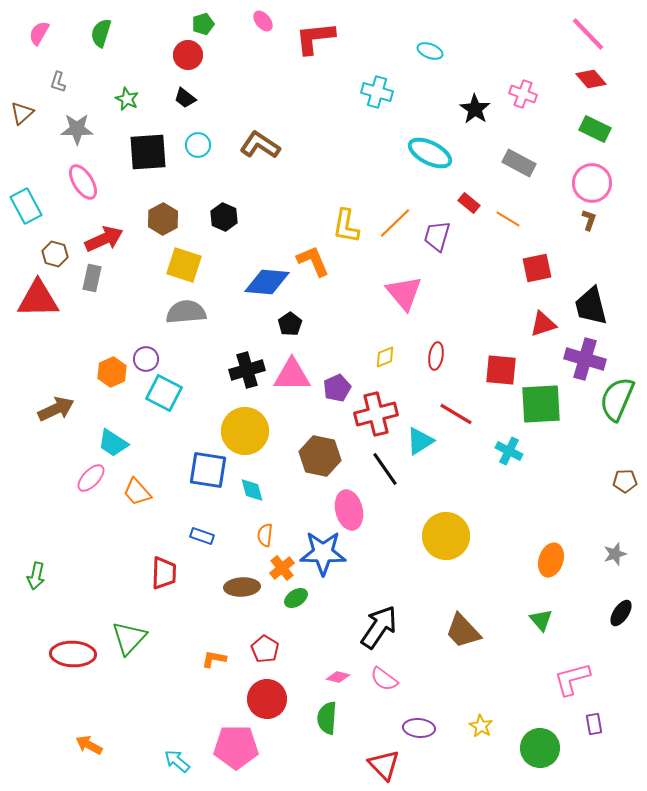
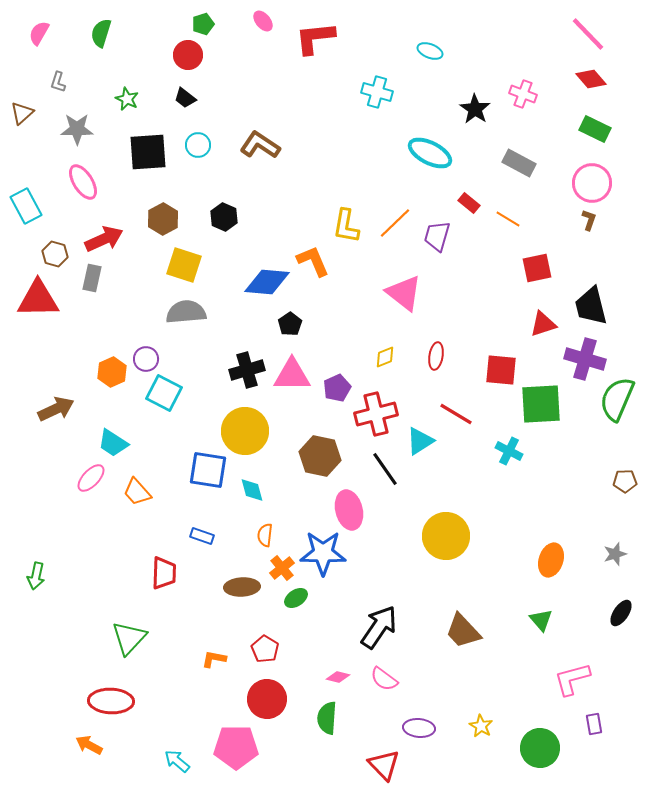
pink triangle at (404, 293): rotated 12 degrees counterclockwise
red ellipse at (73, 654): moved 38 px right, 47 px down
